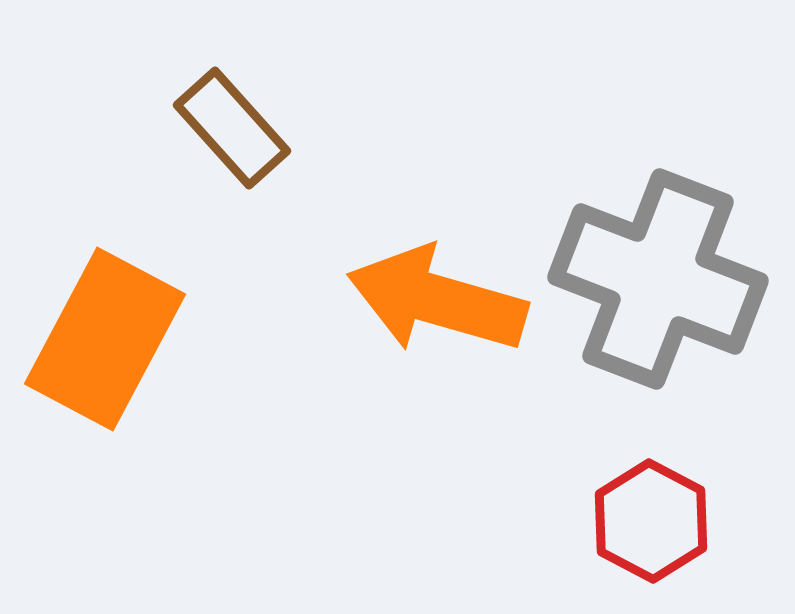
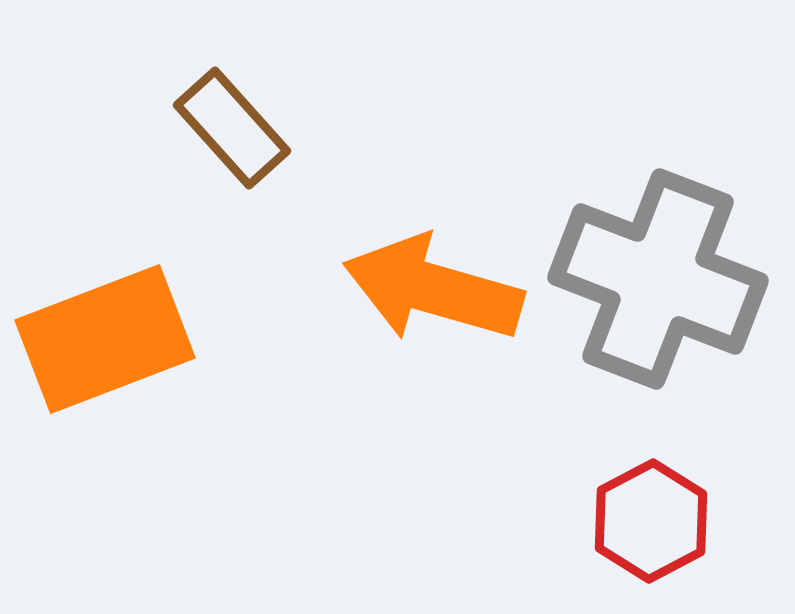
orange arrow: moved 4 px left, 11 px up
orange rectangle: rotated 41 degrees clockwise
red hexagon: rotated 4 degrees clockwise
